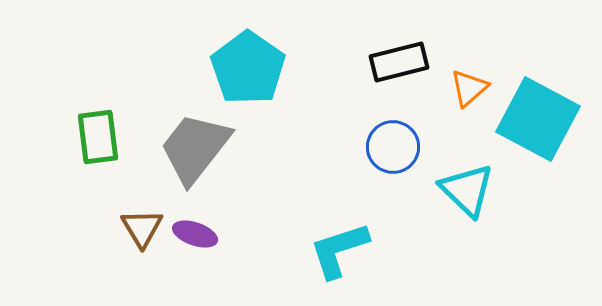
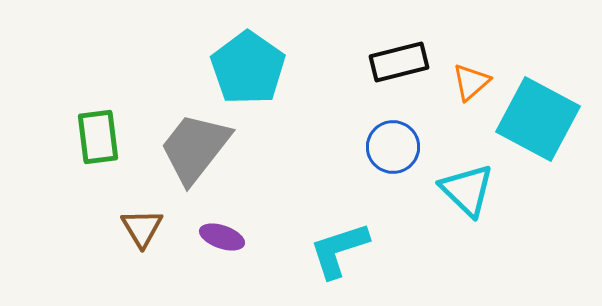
orange triangle: moved 2 px right, 6 px up
purple ellipse: moved 27 px right, 3 px down
